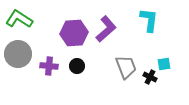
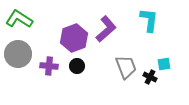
purple hexagon: moved 5 px down; rotated 16 degrees counterclockwise
